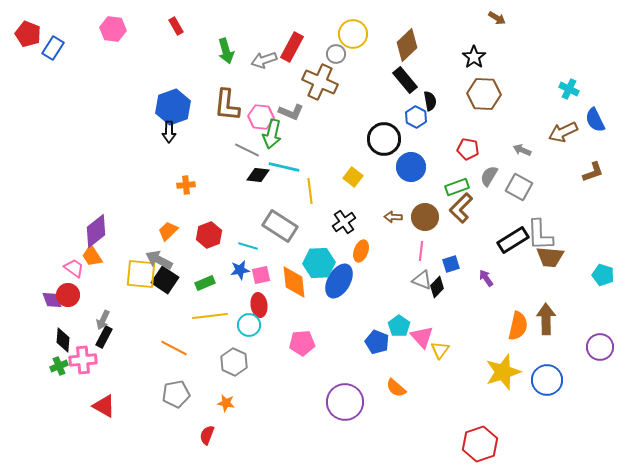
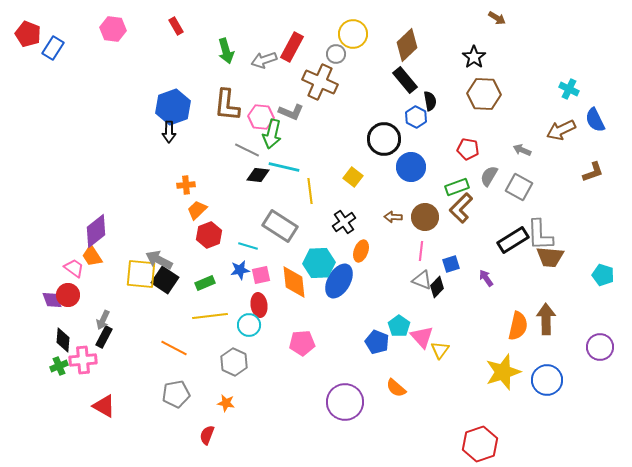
brown arrow at (563, 132): moved 2 px left, 2 px up
orange trapezoid at (168, 231): moved 29 px right, 21 px up
